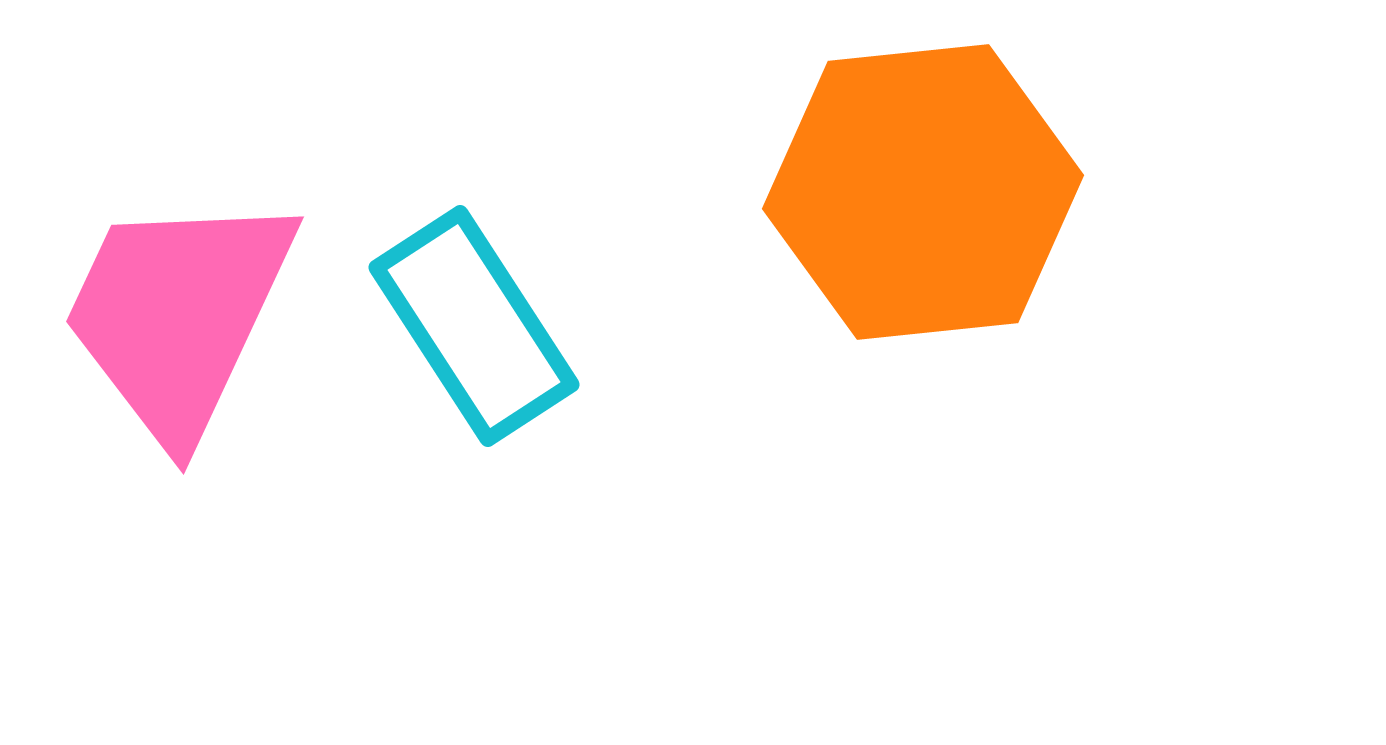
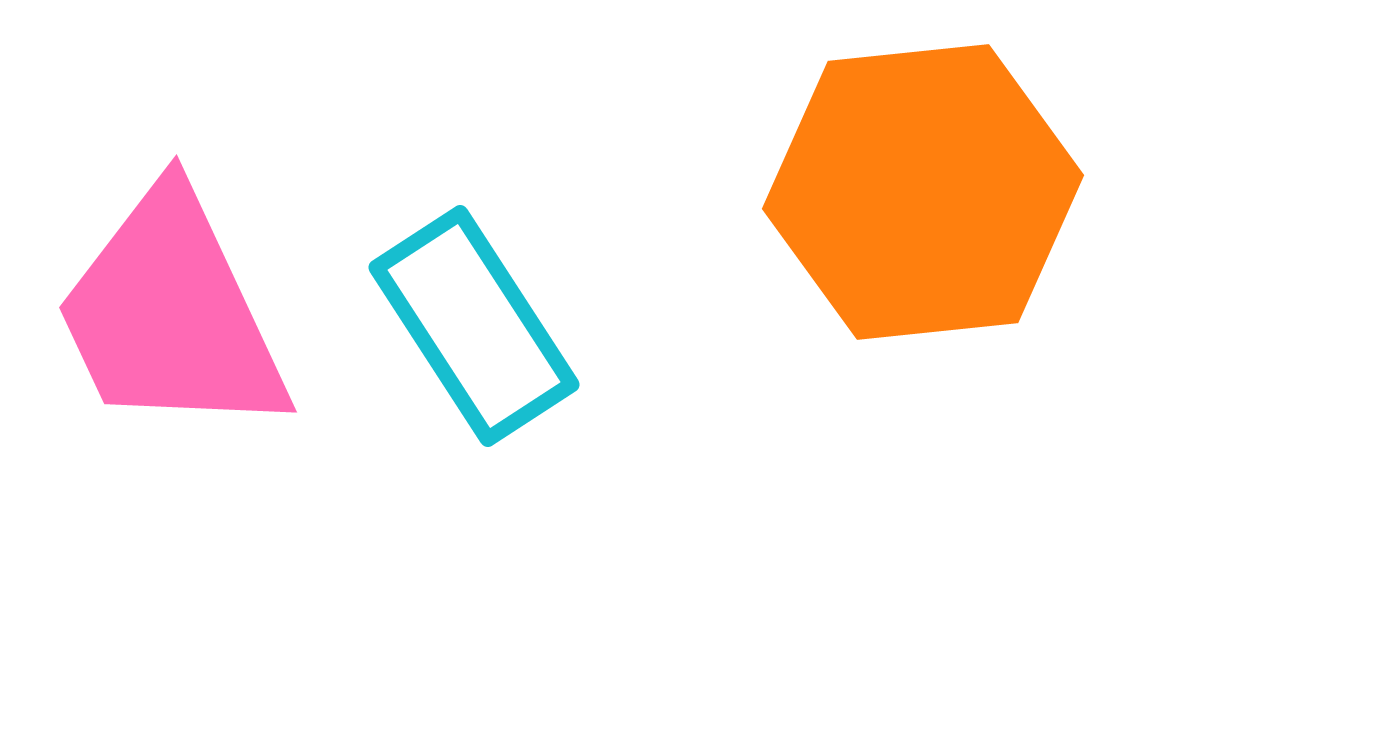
pink trapezoid: moved 7 px left, 1 px up; rotated 50 degrees counterclockwise
